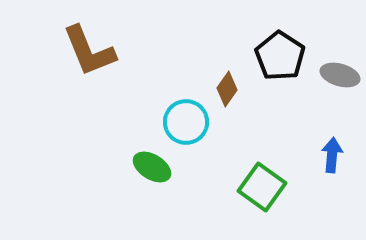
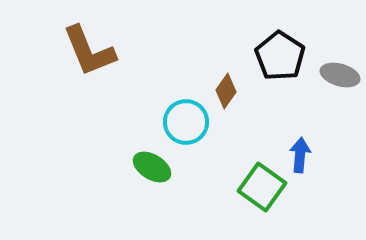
brown diamond: moved 1 px left, 2 px down
blue arrow: moved 32 px left
